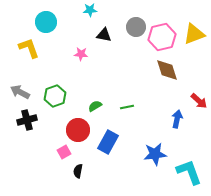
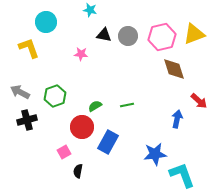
cyan star: rotated 16 degrees clockwise
gray circle: moved 8 px left, 9 px down
brown diamond: moved 7 px right, 1 px up
green line: moved 2 px up
red circle: moved 4 px right, 3 px up
cyan L-shape: moved 7 px left, 3 px down
